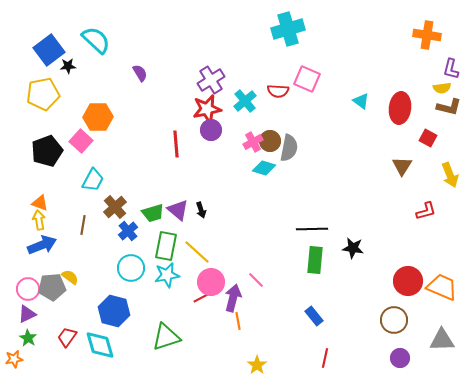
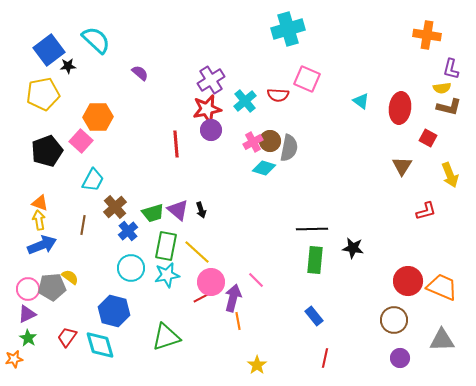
purple semicircle at (140, 73): rotated 18 degrees counterclockwise
red semicircle at (278, 91): moved 4 px down
